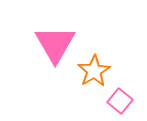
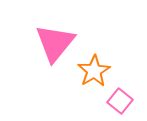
pink triangle: moved 1 px up; rotated 9 degrees clockwise
